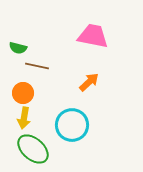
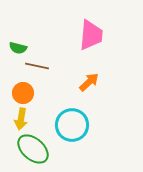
pink trapezoid: moved 2 px left, 1 px up; rotated 84 degrees clockwise
yellow arrow: moved 3 px left, 1 px down
